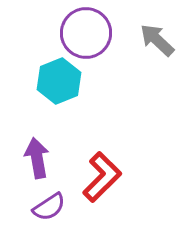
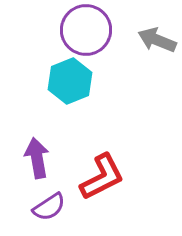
purple circle: moved 3 px up
gray arrow: rotated 21 degrees counterclockwise
cyan hexagon: moved 11 px right
red L-shape: rotated 18 degrees clockwise
